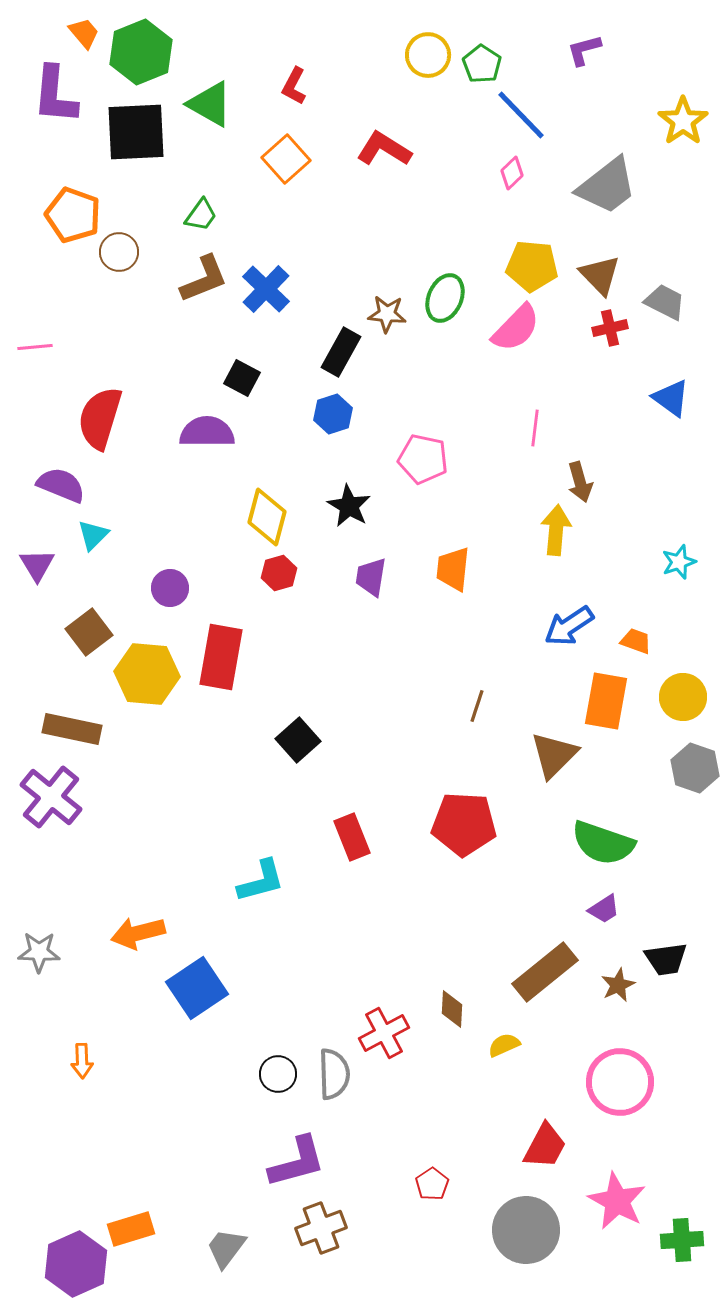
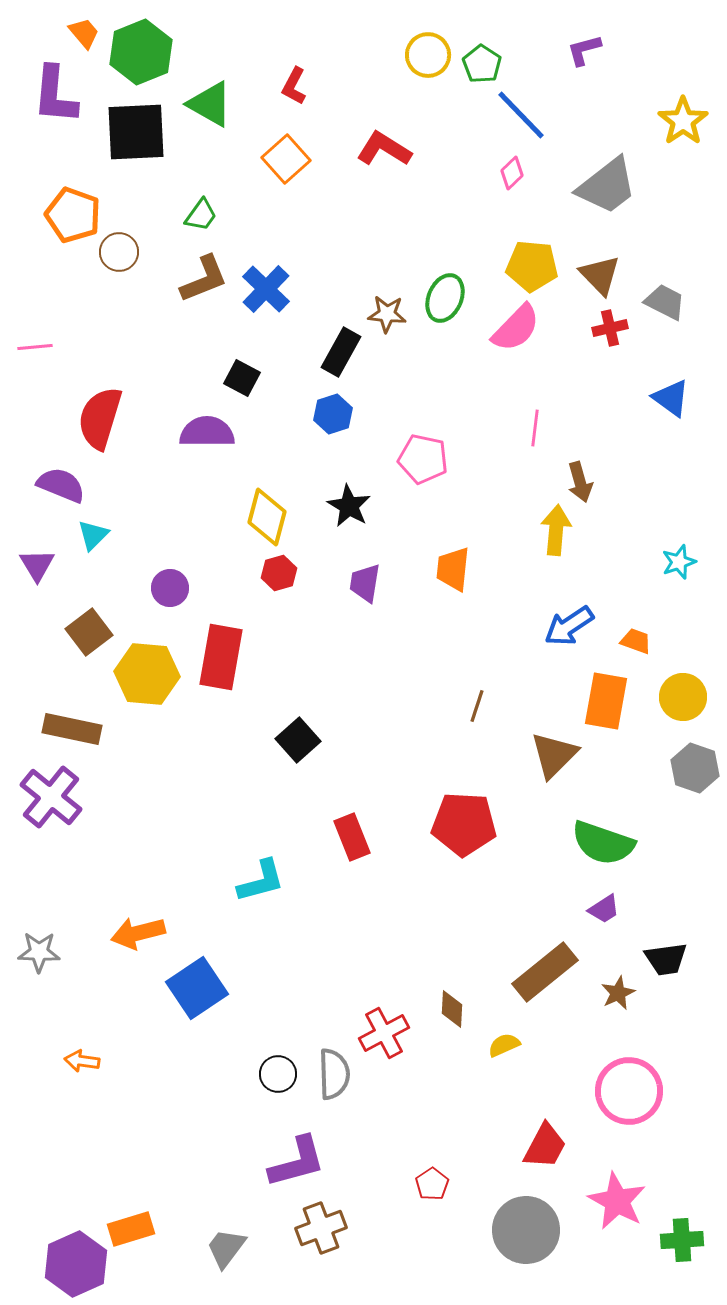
purple trapezoid at (371, 577): moved 6 px left, 6 px down
brown star at (618, 985): moved 8 px down
orange arrow at (82, 1061): rotated 100 degrees clockwise
pink circle at (620, 1082): moved 9 px right, 9 px down
